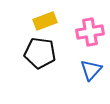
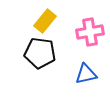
yellow rectangle: rotated 30 degrees counterclockwise
blue triangle: moved 5 px left, 4 px down; rotated 35 degrees clockwise
